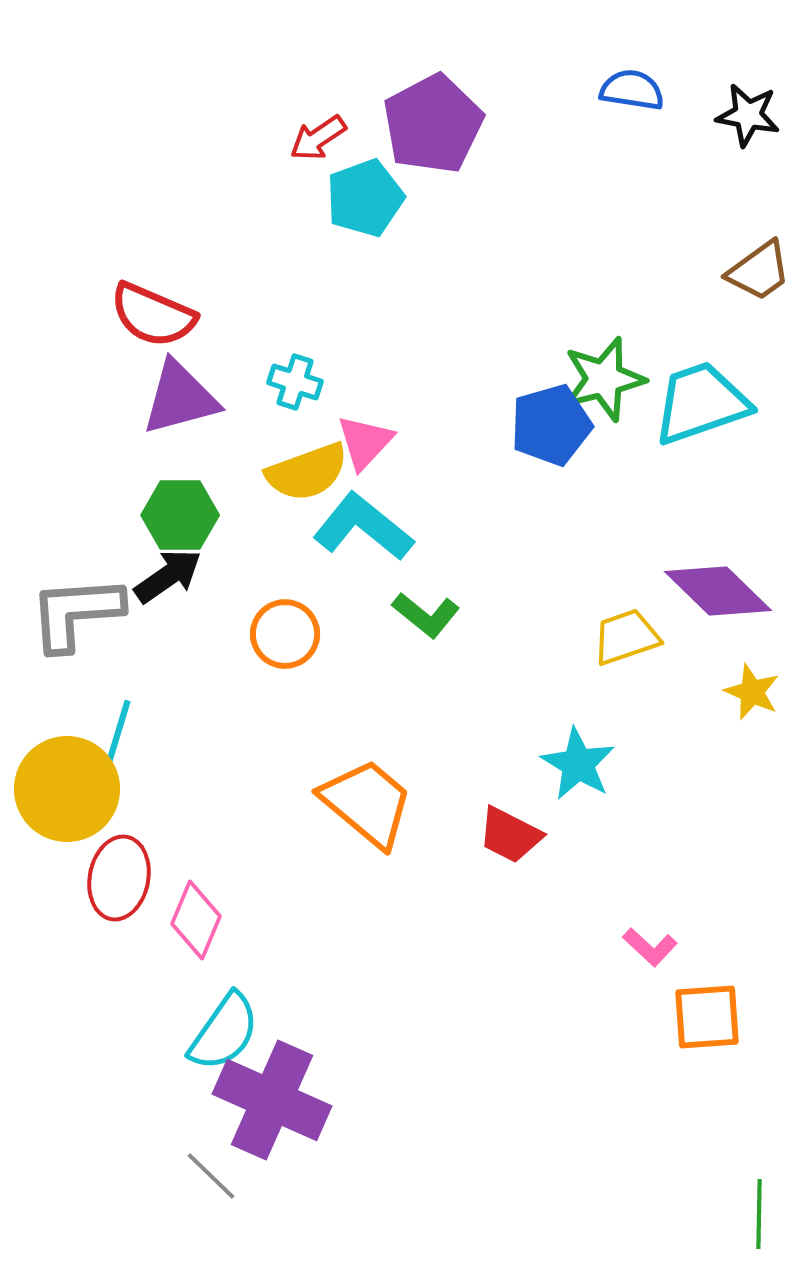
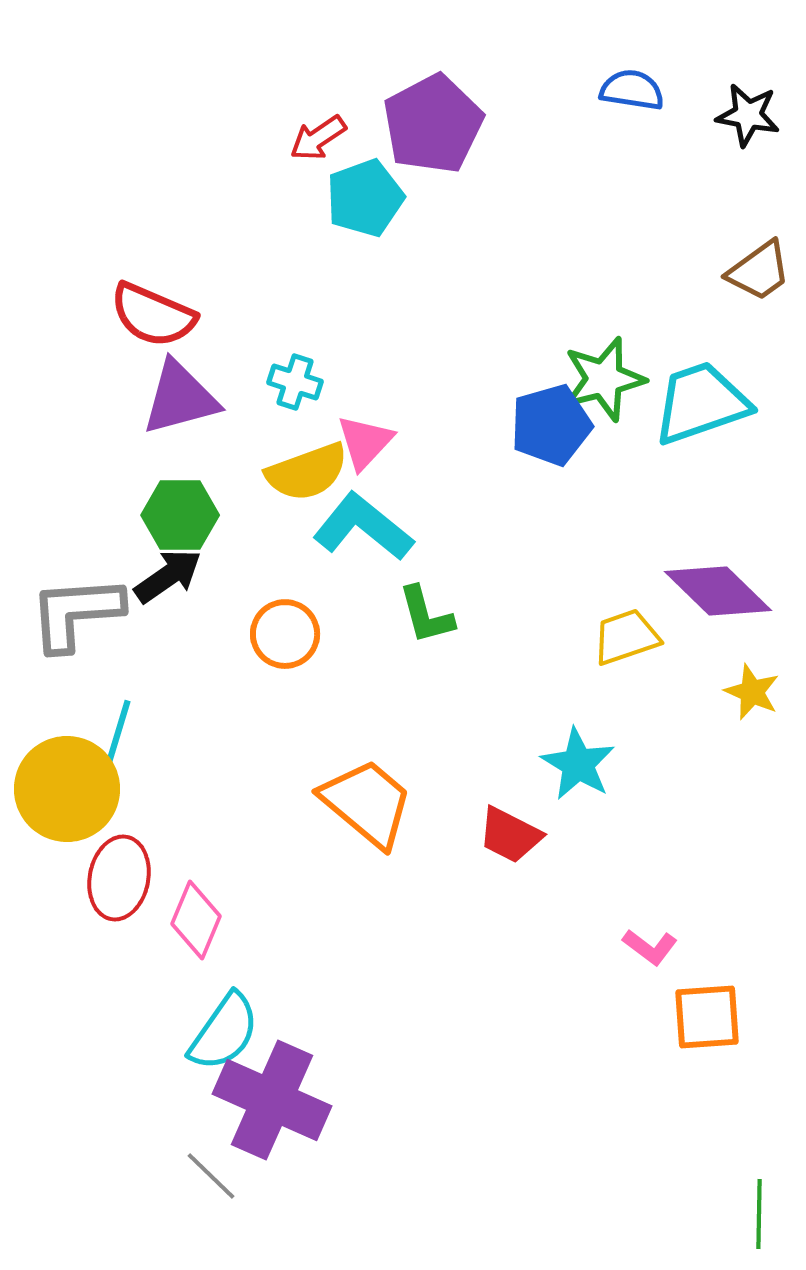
green L-shape: rotated 36 degrees clockwise
pink L-shape: rotated 6 degrees counterclockwise
